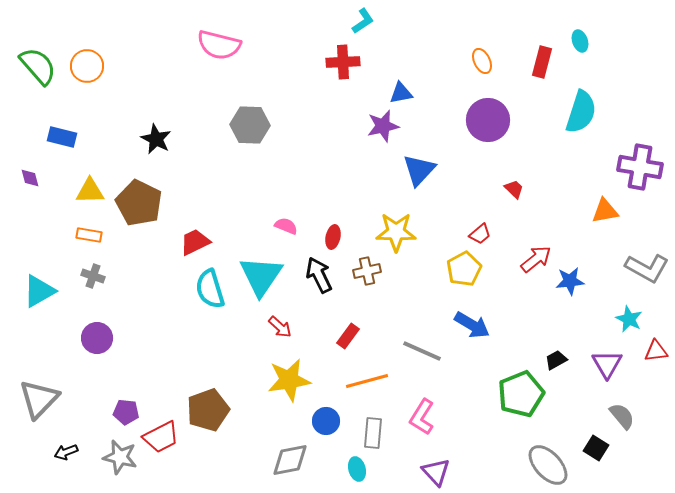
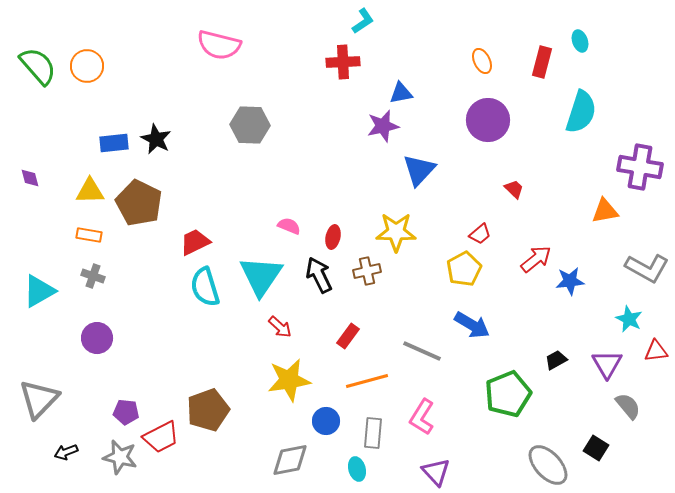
blue rectangle at (62, 137): moved 52 px right, 6 px down; rotated 20 degrees counterclockwise
pink semicircle at (286, 226): moved 3 px right
cyan semicircle at (210, 289): moved 5 px left, 2 px up
green pentagon at (521, 394): moved 13 px left
gray semicircle at (622, 416): moved 6 px right, 10 px up
